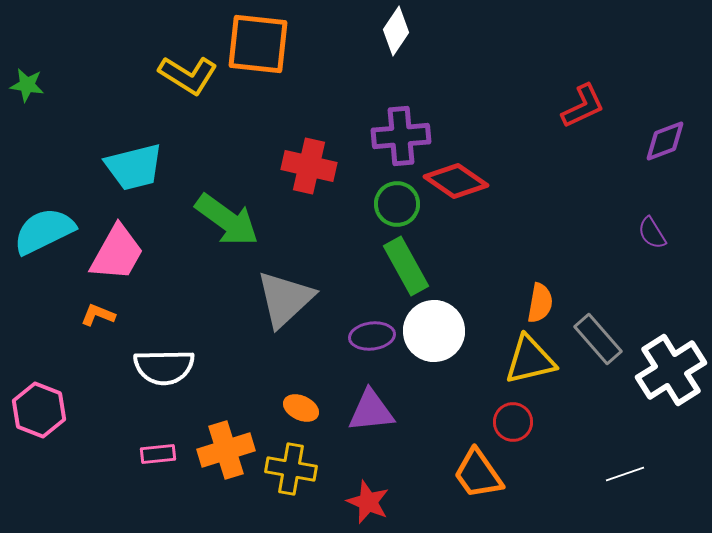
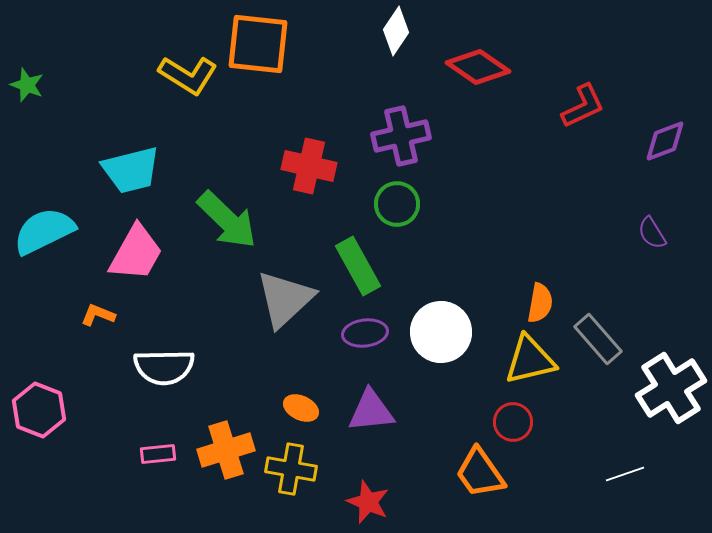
green star: rotated 12 degrees clockwise
purple cross: rotated 8 degrees counterclockwise
cyan trapezoid: moved 3 px left, 3 px down
red diamond: moved 22 px right, 114 px up
green arrow: rotated 8 degrees clockwise
pink trapezoid: moved 19 px right
green rectangle: moved 48 px left
white circle: moved 7 px right, 1 px down
purple ellipse: moved 7 px left, 3 px up
white cross: moved 18 px down
orange trapezoid: moved 2 px right, 1 px up
